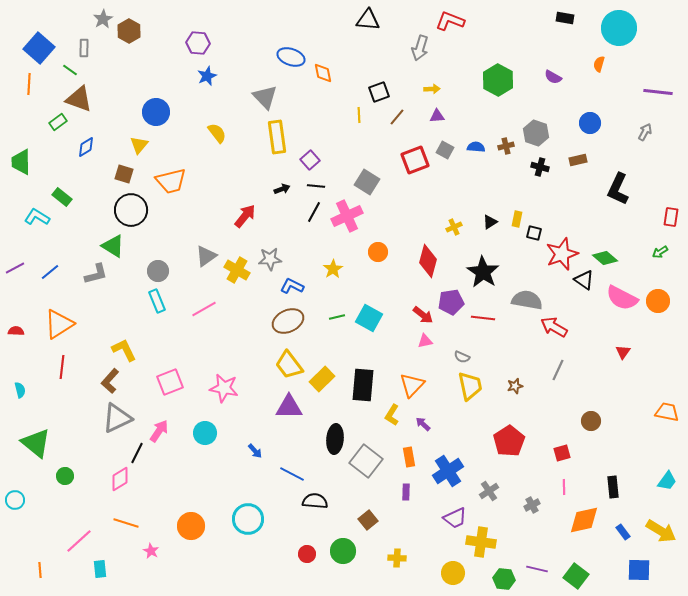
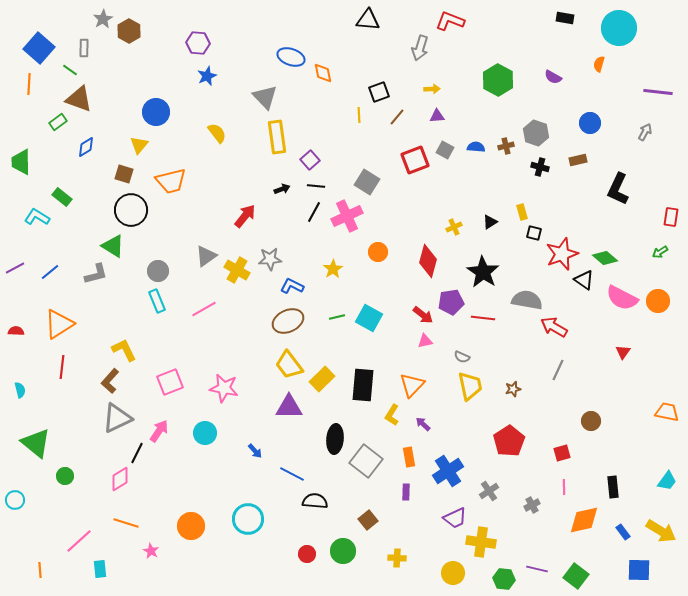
yellow rectangle at (517, 219): moved 5 px right, 7 px up; rotated 28 degrees counterclockwise
brown star at (515, 386): moved 2 px left, 3 px down
